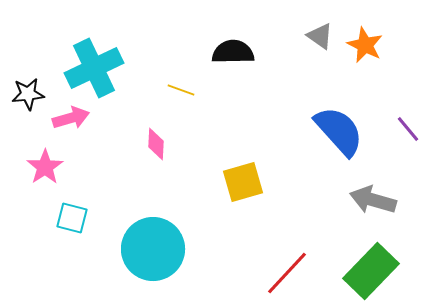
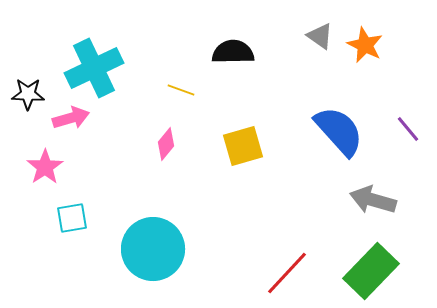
black star: rotated 8 degrees clockwise
pink diamond: moved 10 px right; rotated 36 degrees clockwise
yellow square: moved 36 px up
cyan square: rotated 24 degrees counterclockwise
